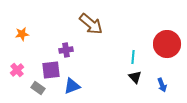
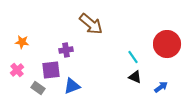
orange star: moved 8 px down; rotated 16 degrees clockwise
cyan line: rotated 40 degrees counterclockwise
black triangle: rotated 24 degrees counterclockwise
blue arrow: moved 1 px left, 2 px down; rotated 104 degrees counterclockwise
